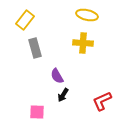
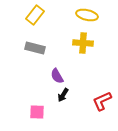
yellow rectangle: moved 10 px right, 5 px up
gray rectangle: rotated 60 degrees counterclockwise
